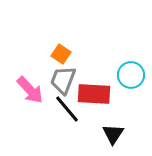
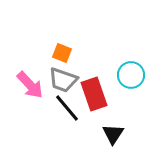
orange square: moved 1 px right, 1 px up; rotated 12 degrees counterclockwise
gray trapezoid: rotated 92 degrees counterclockwise
pink arrow: moved 5 px up
red rectangle: rotated 68 degrees clockwise
black line: moved 1 px up
